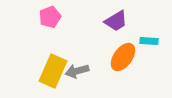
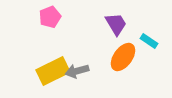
purple trapezoid: moved 3 px down; rotated 90 degrees counterclockwise
cyan rectangle: rotated 30 degrees clockwise
yellow rectangle: rotated 40 degrees clockwise
